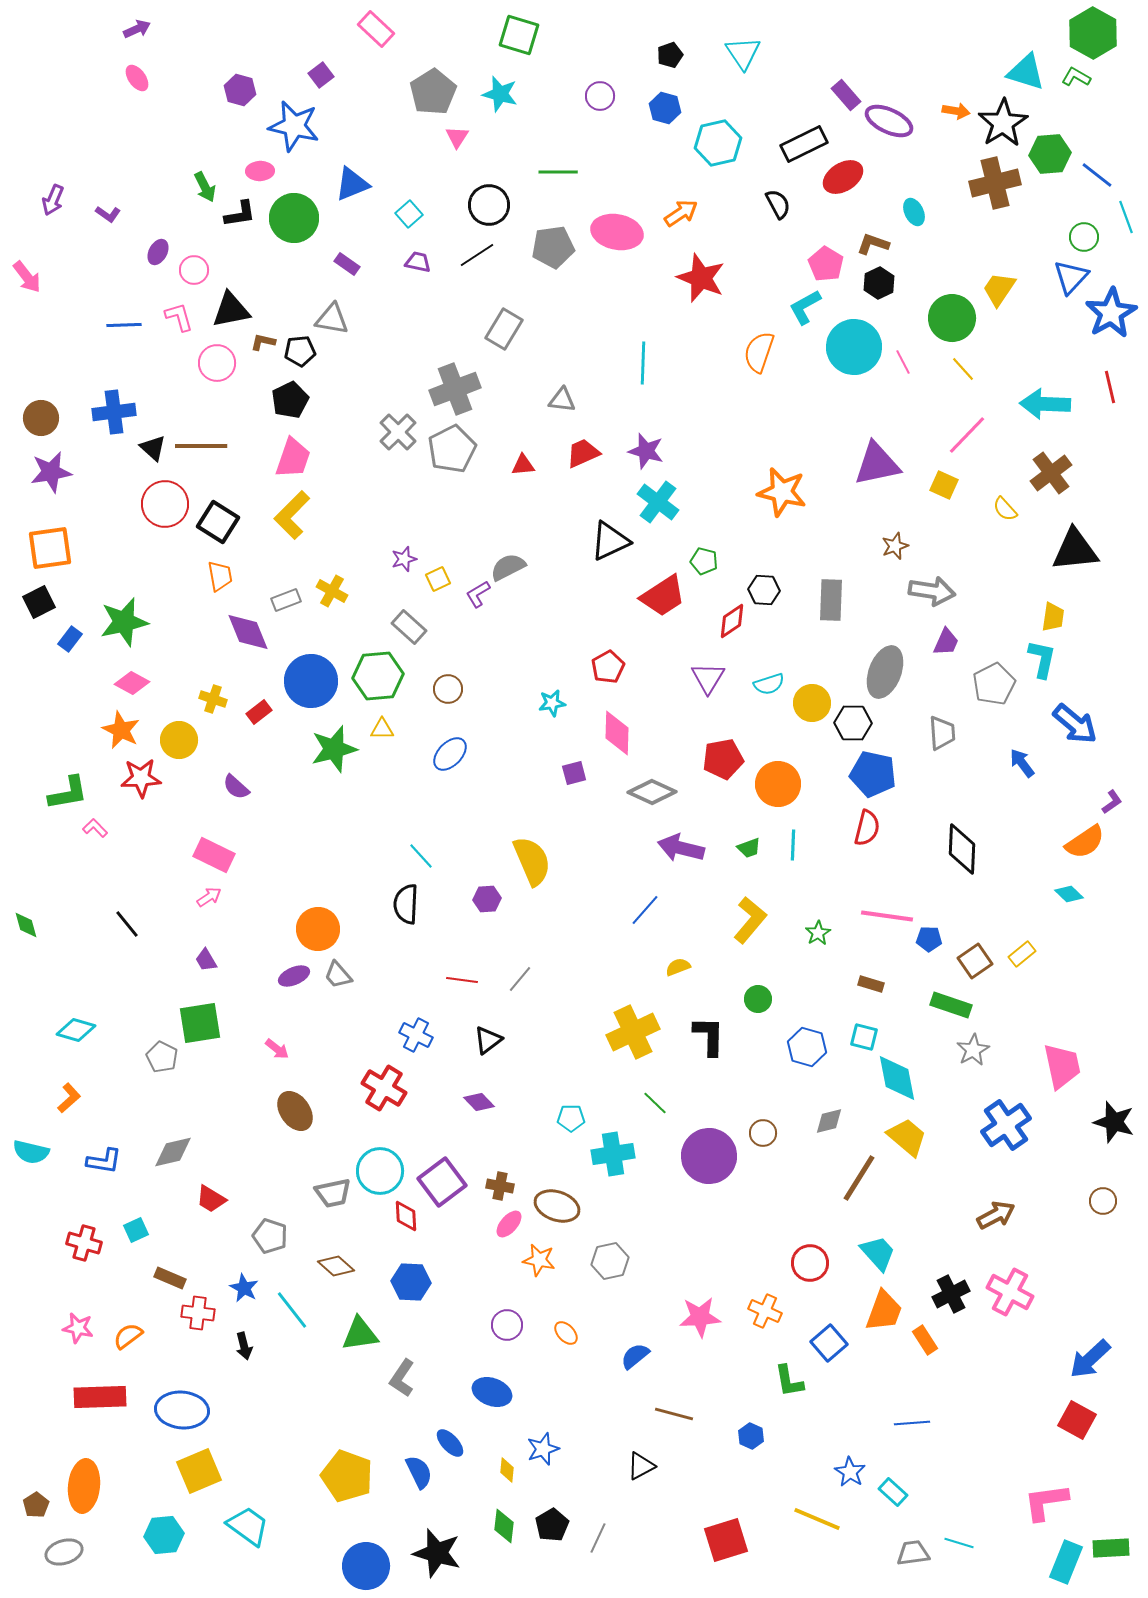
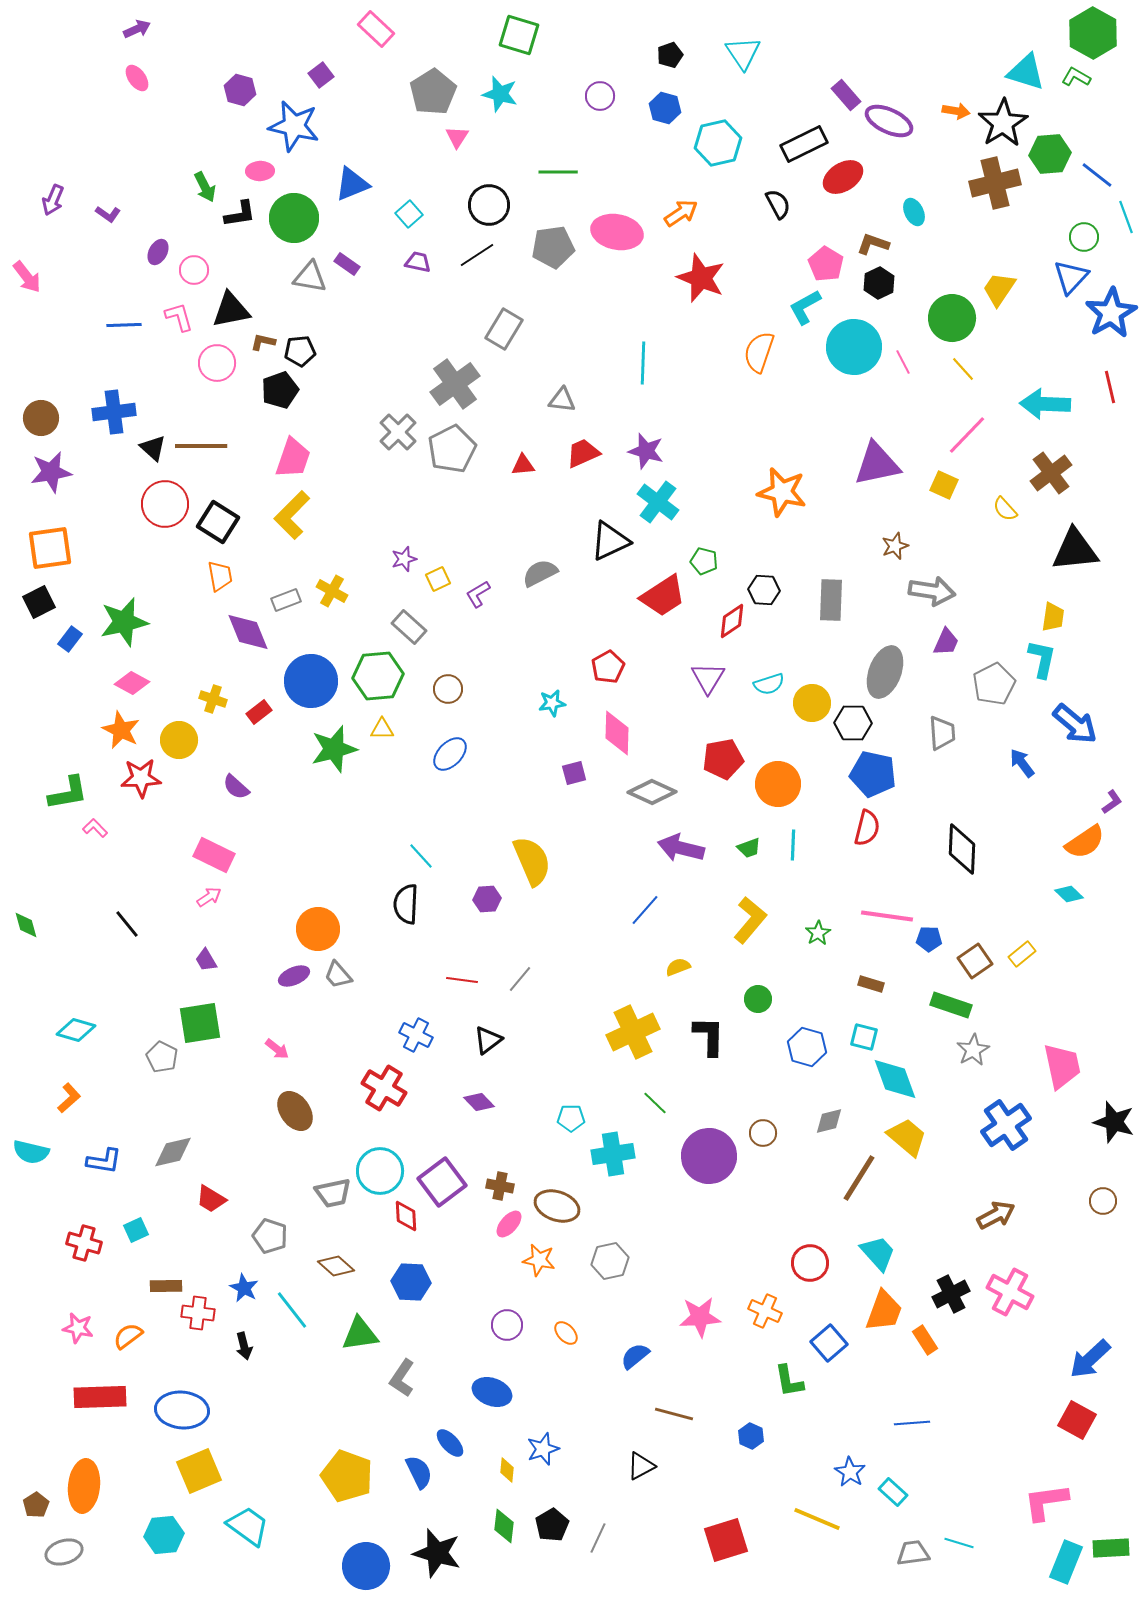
gray triangle at (332, 319): moved 22 px left, 42 px up
gray cross at (455, 389): moved 5 px up; rotated 15 degrees counterclockwise
black pentagon at (290, 400): moved 10 px left, 10 px up; rotated 6 degrees clockwise
gray semicircle at (508, 567): moved 32 px right, 6 px down
cyan diamond at (897, 1078): moved 2 px left, 1 px down; rotated 9 degrees counterclockwise
brown rectangle at (170, 1278): moved 4 px left, 8 px down; rotated 24 degrees counterclockwise
